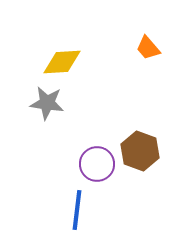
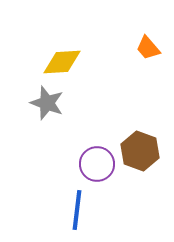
gray star: rotated 12 degrees clockwise
